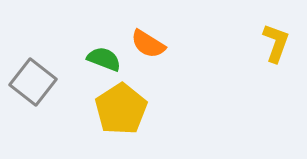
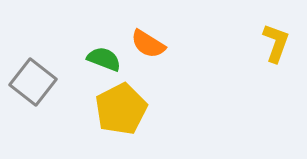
yellow pentagon: rotated 6 degrees clockwise
